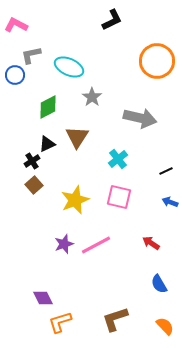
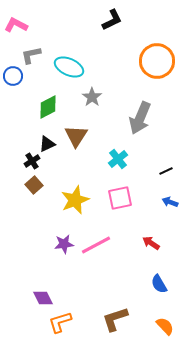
blue circle: moved 2 px left, 1 px down
gray arrow: rotated 100 degrees clockwise
brown triangle: moved 1 px left, 1 px up
pink square: moved 1 px right, 1 px down; rotated 25 degrees counterclockwise
purple star: rotated 12 degrees clockwise
